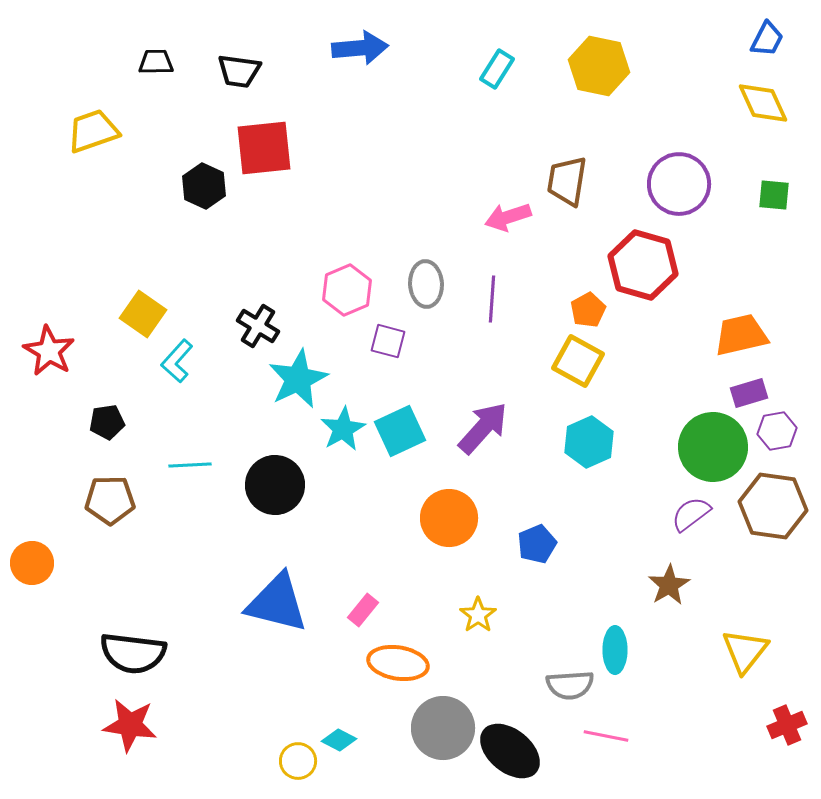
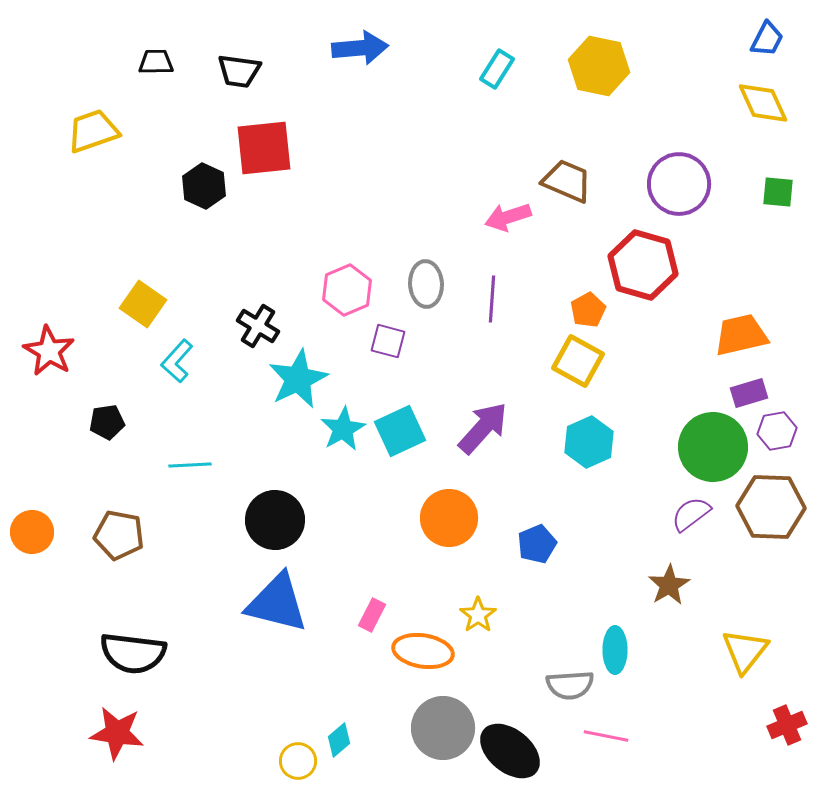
brown trapezoid at (567, 181): rotated 104 degrees clockwise
green square at (774, 195): moved 4 px right, 3 px up
yellow square at (143, 314): moved 10 px up
black circle at (275, 485): moved 35 px down
brown pentagon at (110, 500): moved 9 px right, 35 px down; rotated 12 degrees clockwise
brown hexagon at (773, 506): moved 2 px left, 1 px down; rotated 6 degrees counterclockwise
orange circle at (32, 563): moved 31 px up
pink rectangle at (363, 610): moved 9 px right, 5 px down; rotated 12 degrees counterclockwise
orange ellipse at (398, 663): moved 25 px right, 12 px up
red star at (130, 725): moved 13 px left, 8 px down
cyan diamond at (339, 740): rotated 68 degrees counterclockwise
